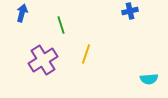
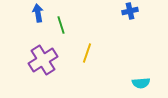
blue arrow: moved 16 px right; rotated 24 degrees counterclockwise
yellow line: moved 1 px right, 1 px up
cyan semicircle: moved 8 px left, 4 px down
